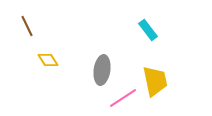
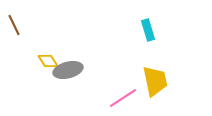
brown line: moved 13 px left, 1 px up
cyan rectangle: rotated 20 degrees clockwise
yellow diamond: moved 1 px down
gray ellipse: moved 34 px left; rotated 68 degrees clockwise
